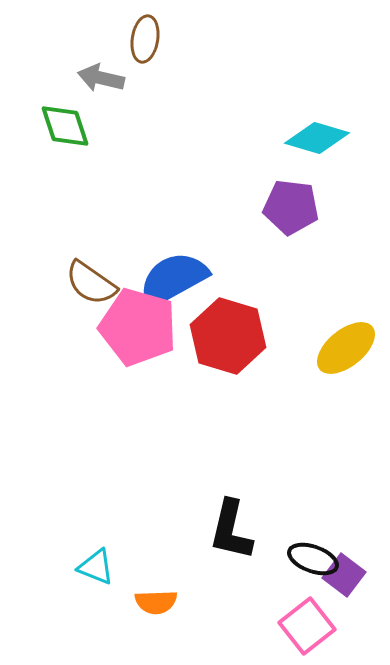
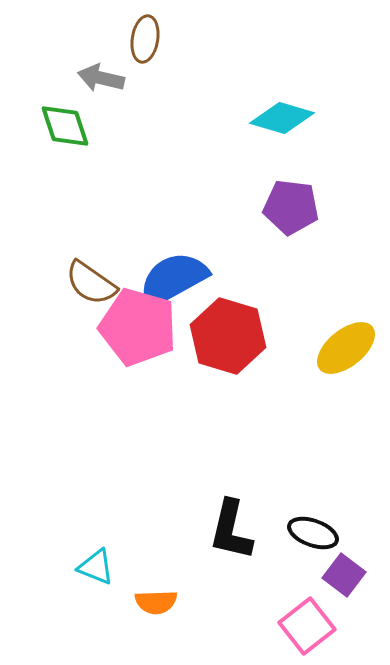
cyan diamond: moved 35 px left, 20 px up
black ellipse: moved 26 px up
